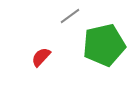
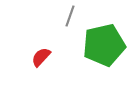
gray line: rotated 35 degrees counterclockwise
